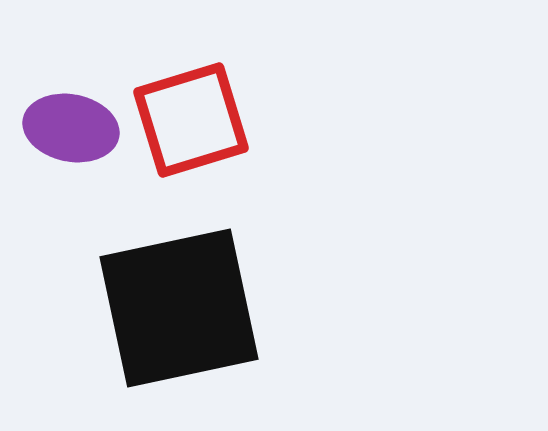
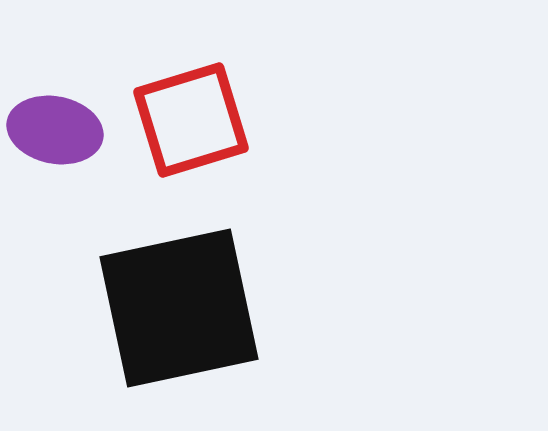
purple ellipse: moved 16 px left, 2 px down
